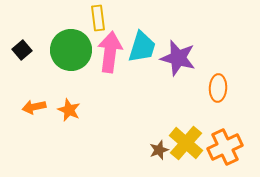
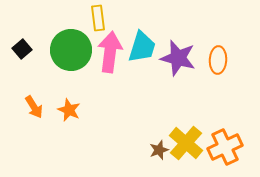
black square: moved 1 px up
orange ellipse: moved 28 px up
orange arrow: rotated 110 degrees counterclockwise
